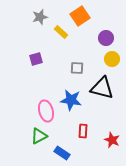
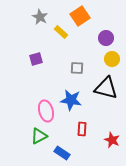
gray star: rotated 28 degrees counterclockwise
black triangle: moved 4 px right
red rectangle: moved 1 px left, 2 px up
